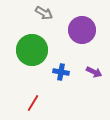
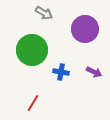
purple circle: moved 3 px right, 1 px up
